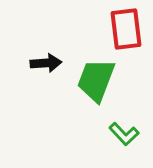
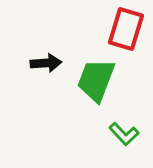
red rectangle: rotated 24 degrees clockwise
